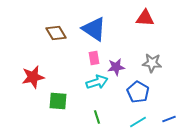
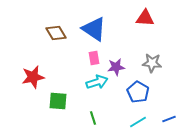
green line: moved 4 px left, 1 px down
